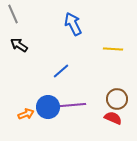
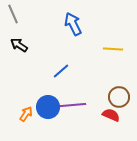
brown circle: moved 2 px right, 2 px up
orange arrow: rotated 35 degrees counterclockwise
red semicircle: moved 2 px left, 3 px up
